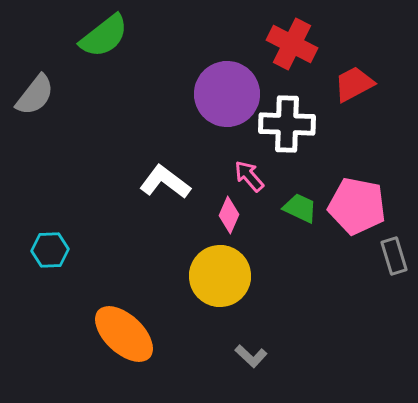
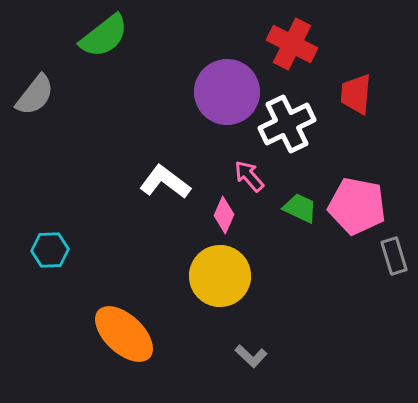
red trapezoid: moved 2 px right, 10 px down; rotated 57 degrees counterclockwise
purple circle: moved 2 px up
white cross: rotated 28 degrees counterclockwise
pink diamond: moved 5 px left
